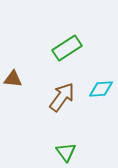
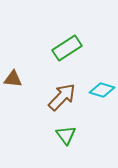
cyan diamond: moved 1 px right, 1 px down; rotated 20 degrees clockwise
brown arrow: rotated 8 degrees clockwise
green triangle: moved 17 px up
